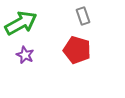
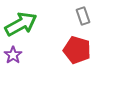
green arrow: moved 1 px down
purple star: moved 12 px left; rotated 12 degrees clockwise
